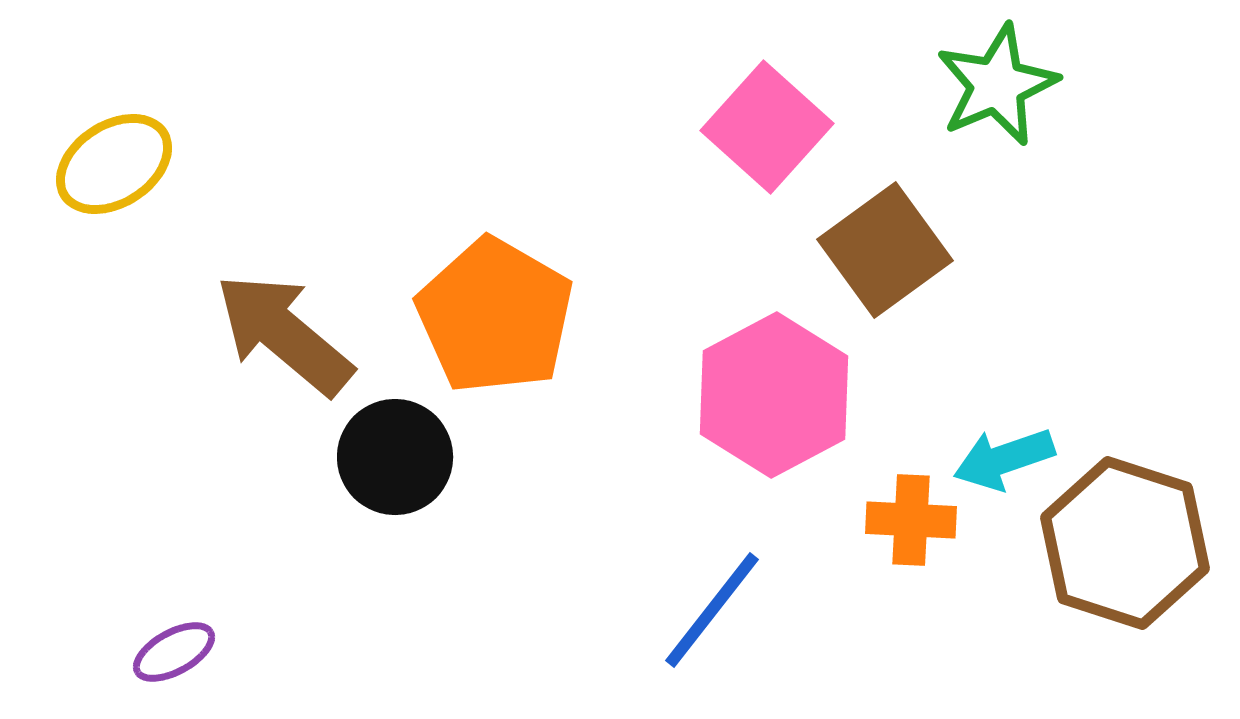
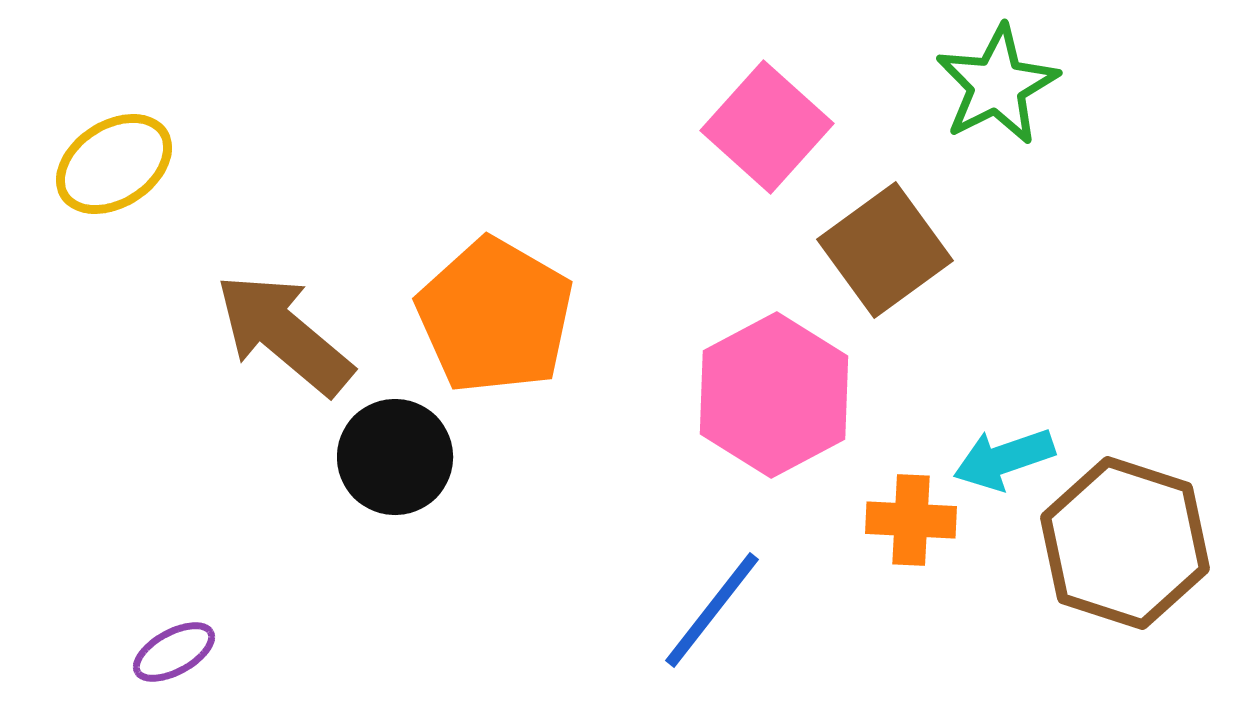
green star: rotated 4 degrees counterclockwise
